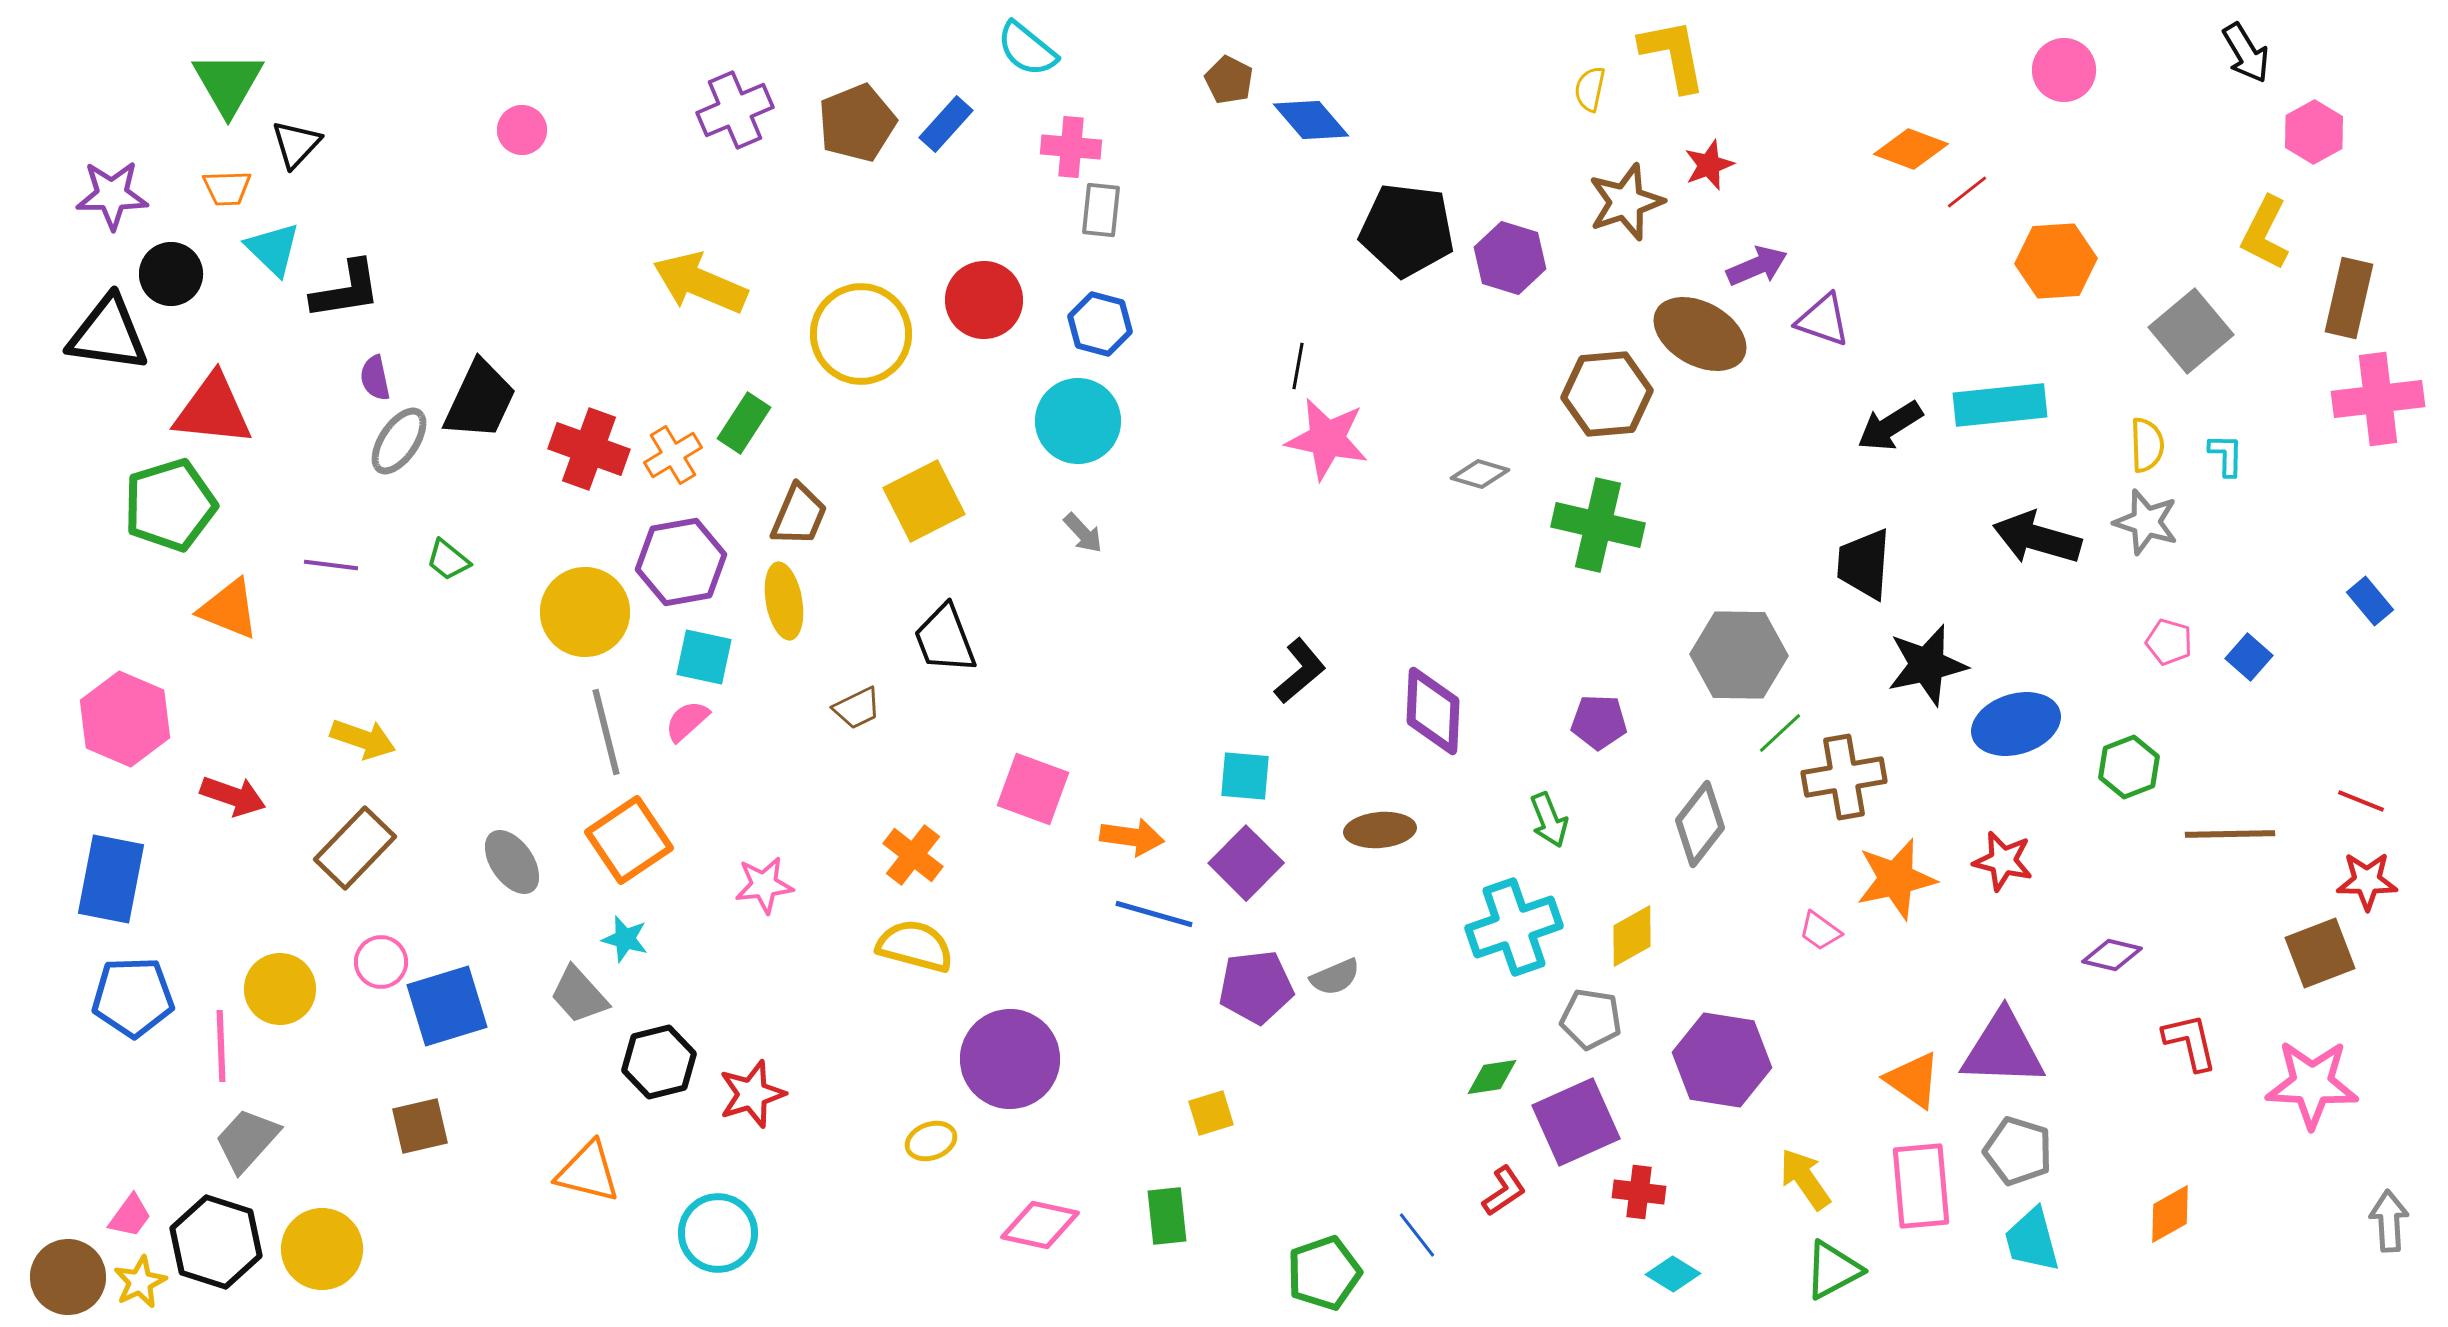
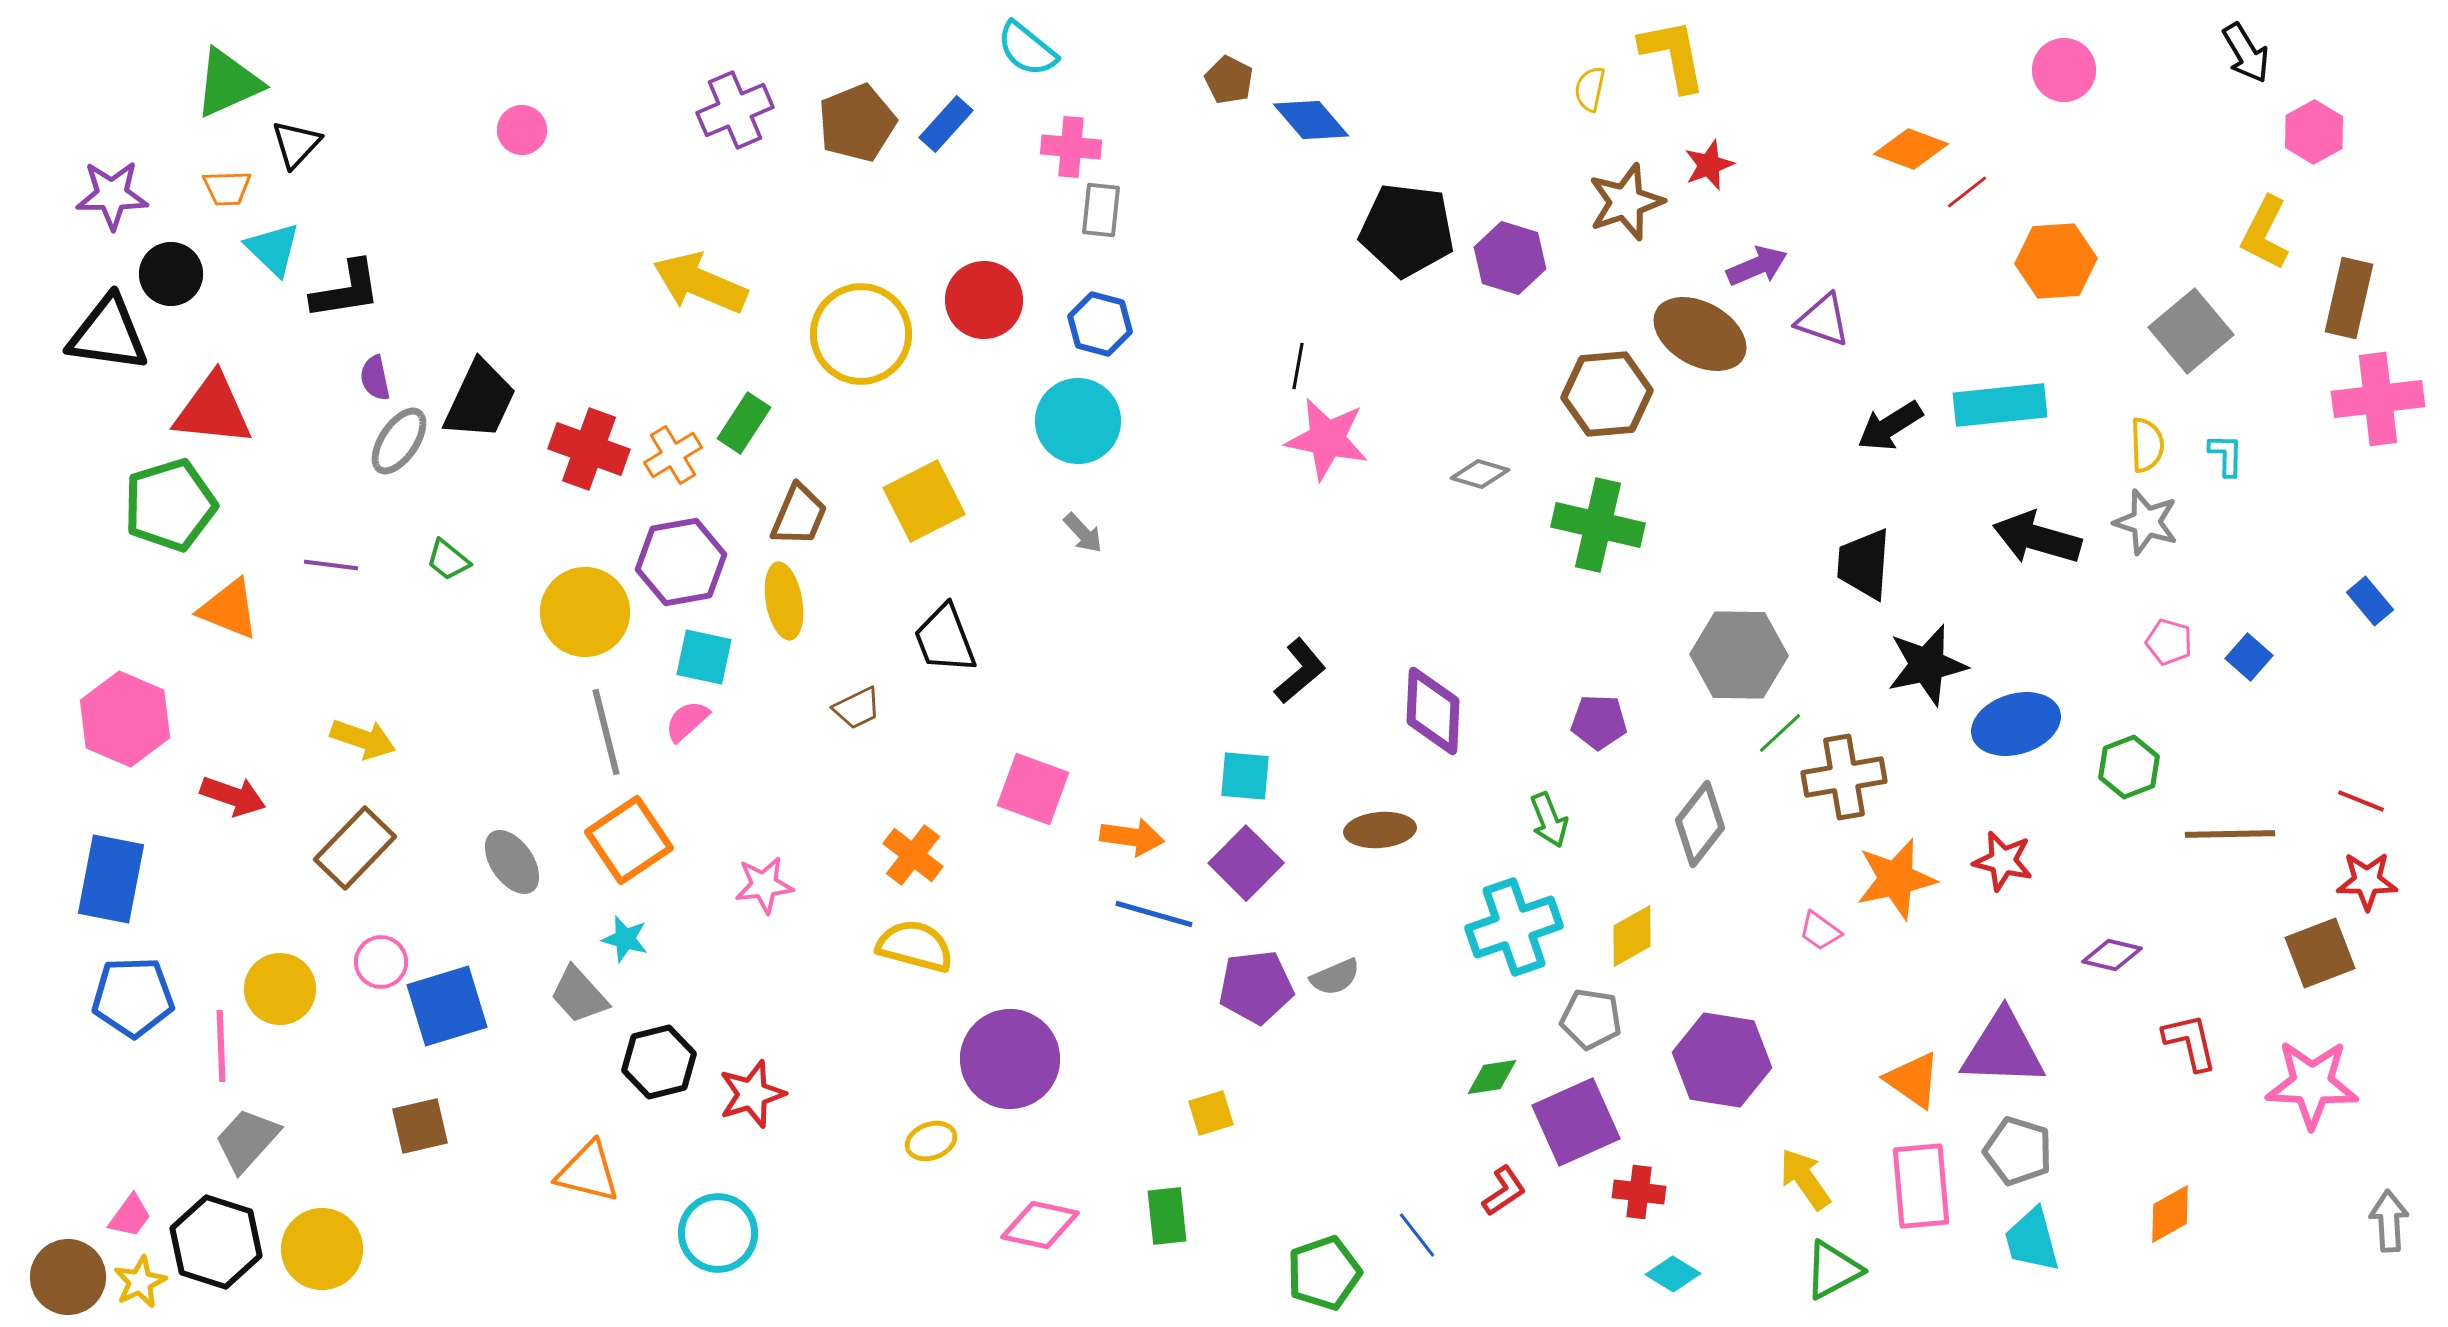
green triangle at (228, 83): rotated 36 degrees clockwise
